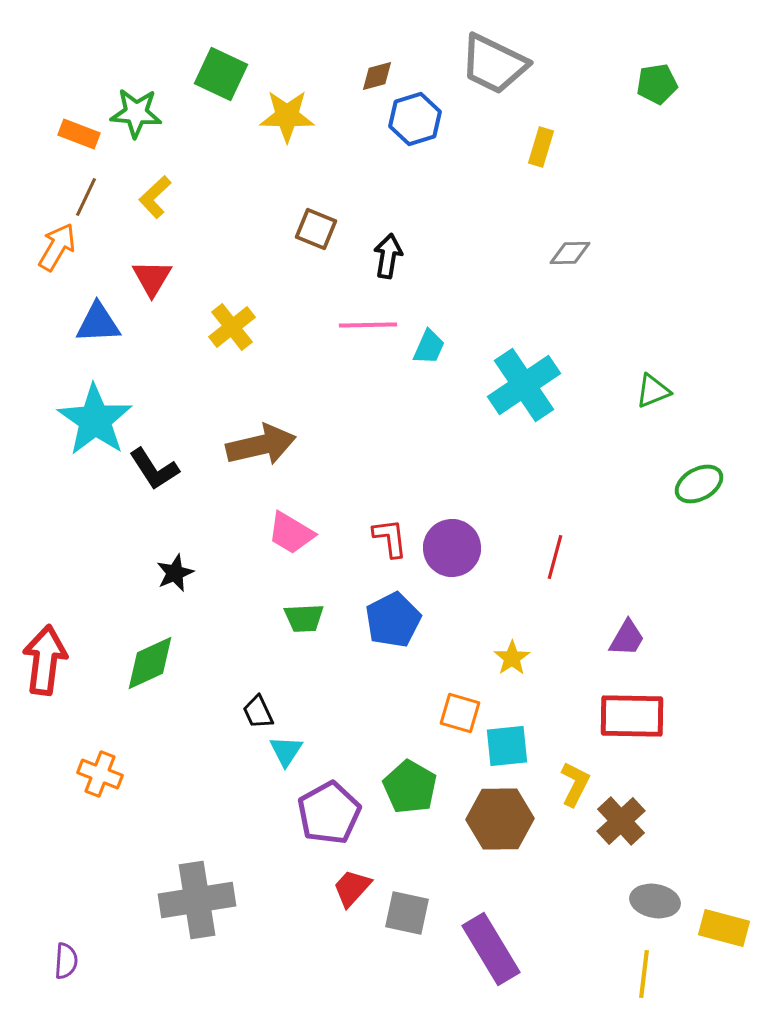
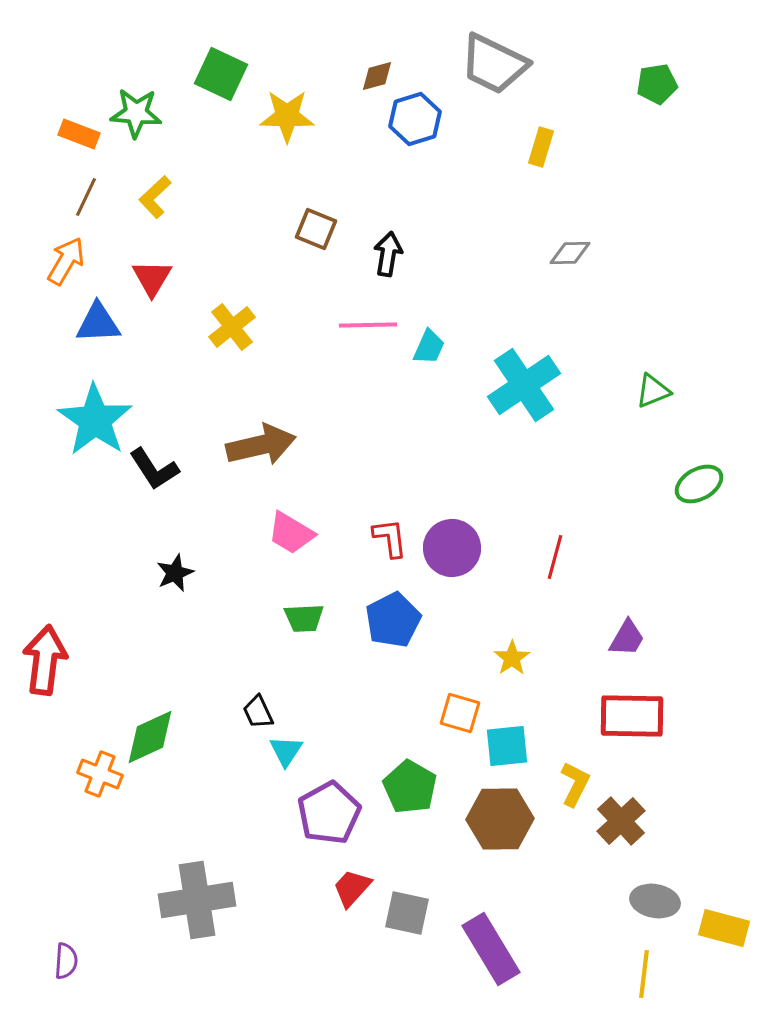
orange arrow at (57, 247): moved 9 px right, 14 px down
black arrow at (388, 256): moved 2 px up
green diamond at (150, 663): moved 74 px down
